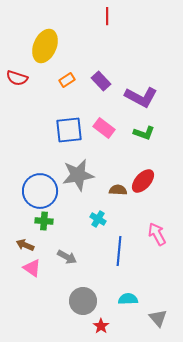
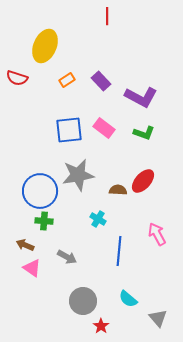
cyan semicircle: rotated 138 degrees counterclockwise
